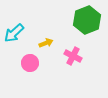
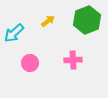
yellow arrow: moved 2 px right, 22 px up; rotated 16 degrees counterclockwise
pink cross: moved 4 px down; rotated 30 degrees counterclockwise
